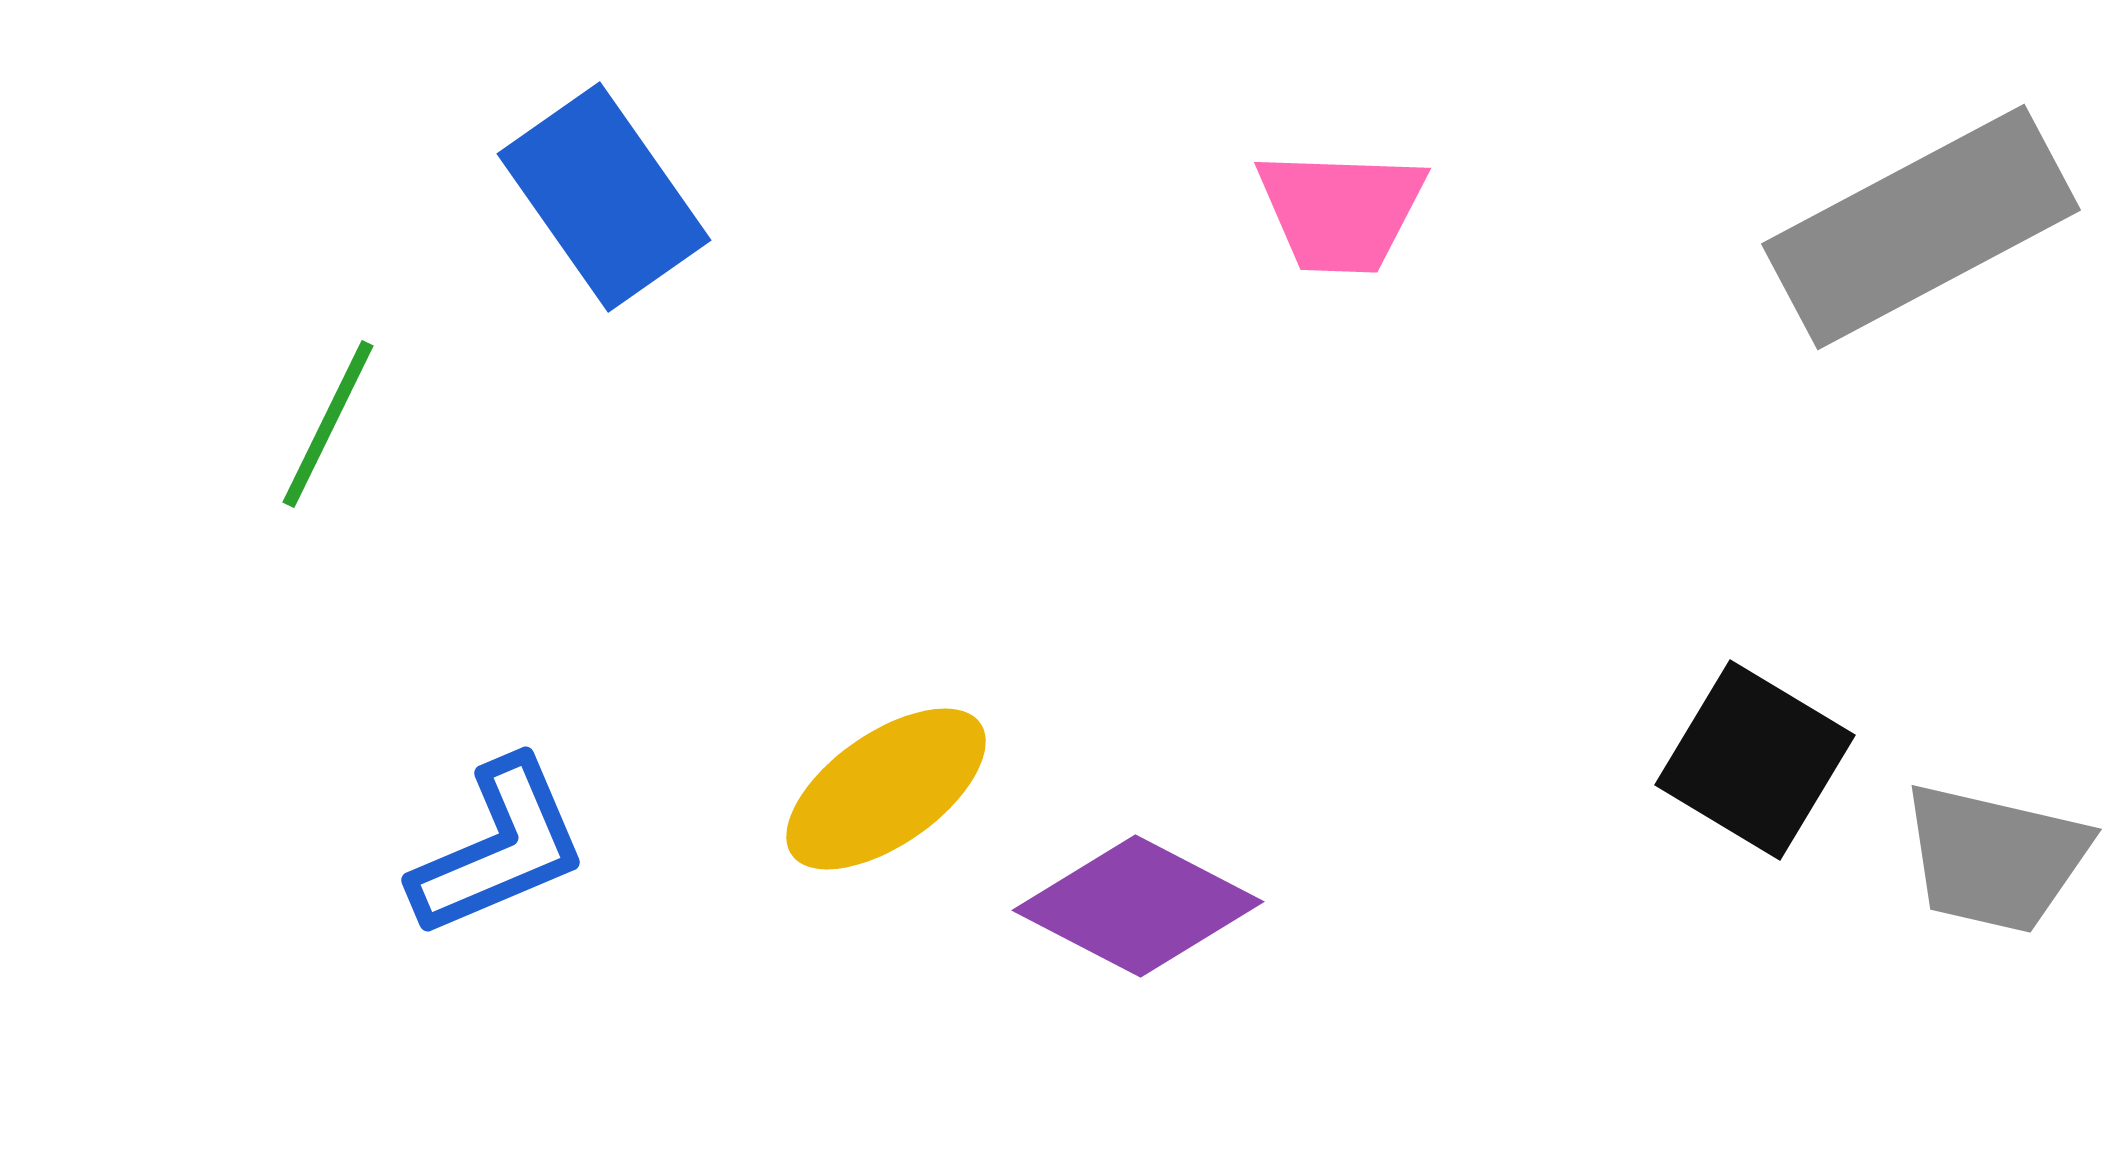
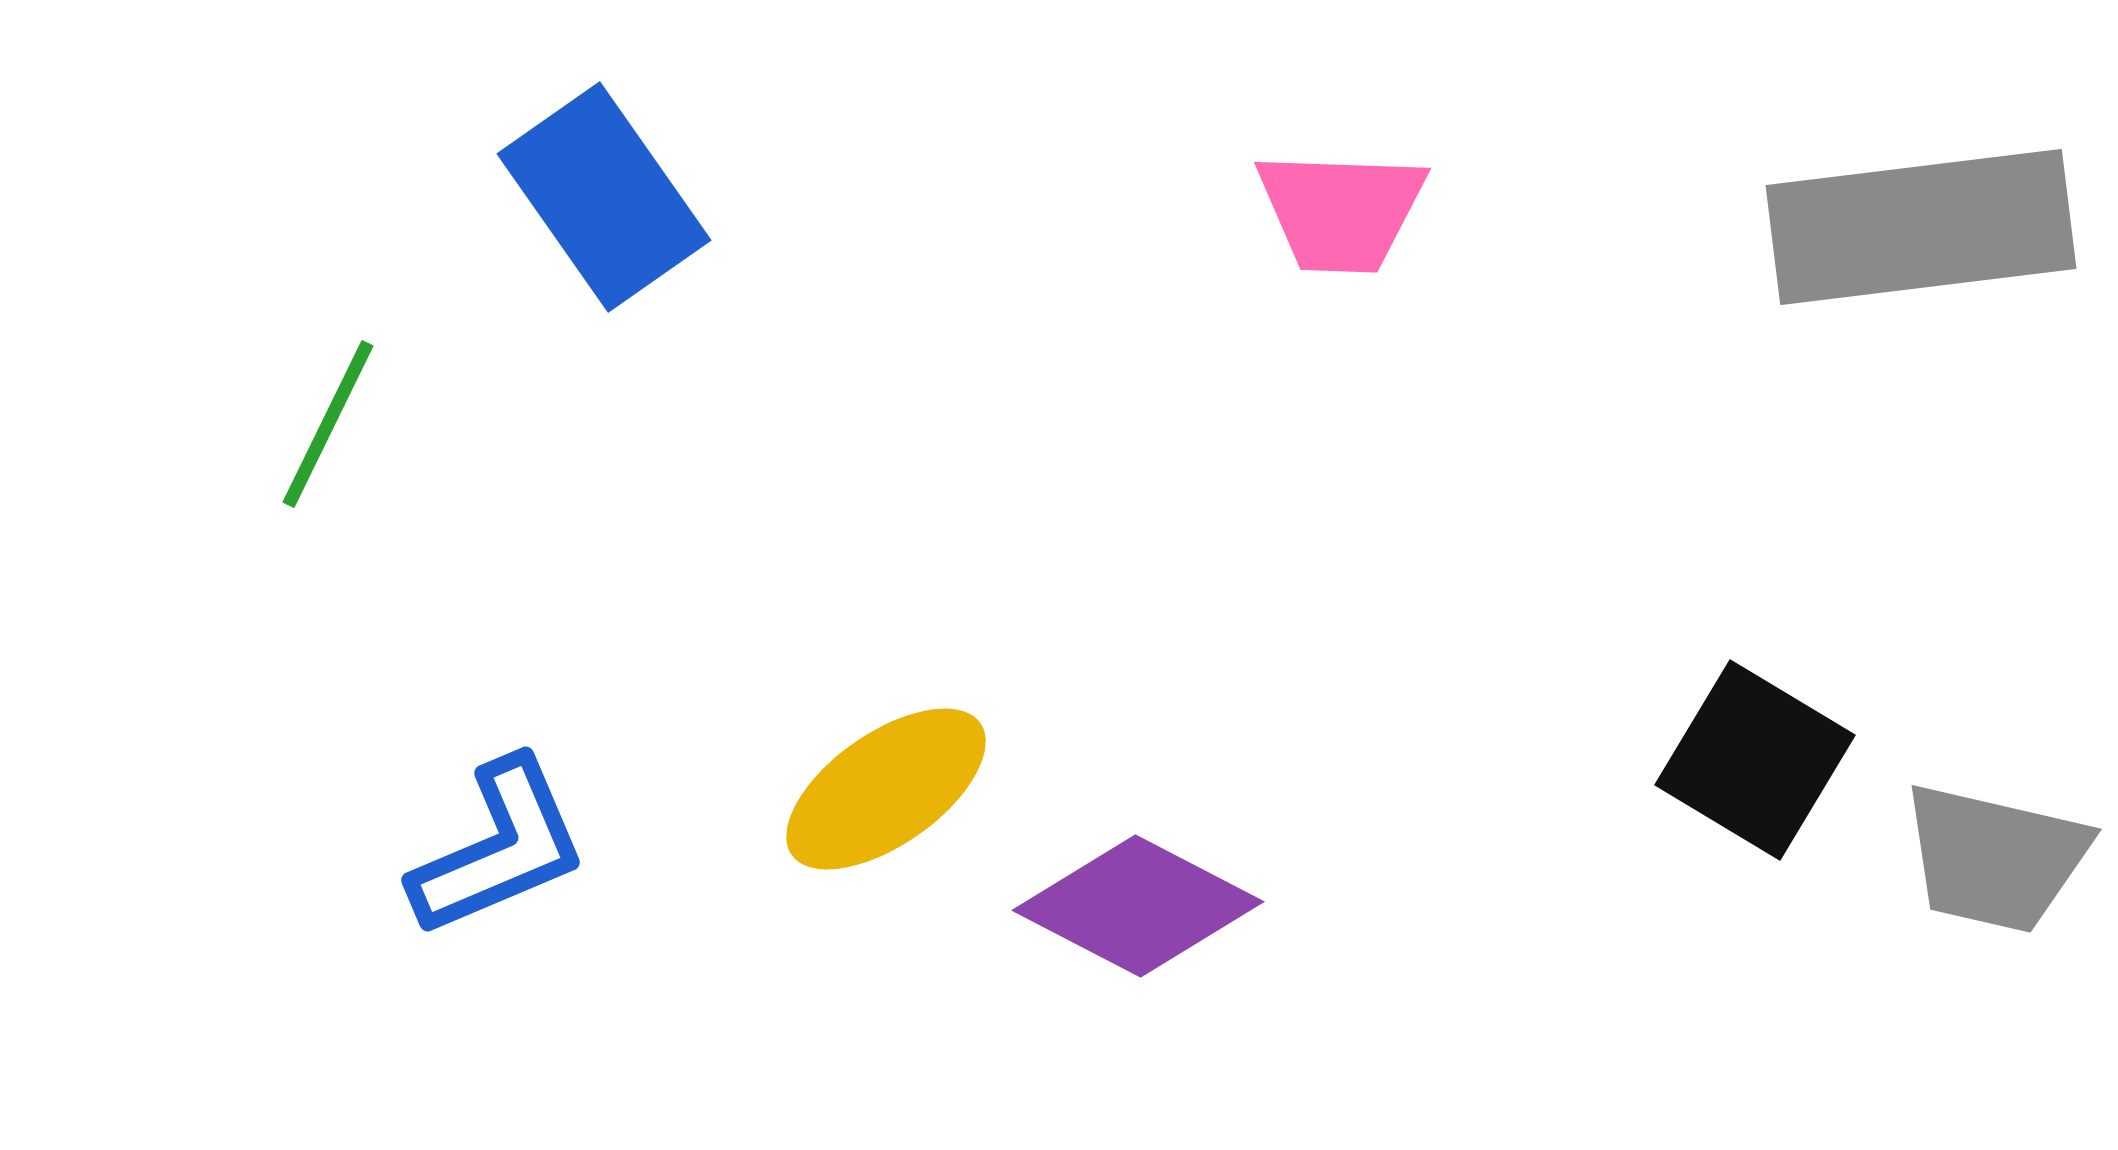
gray rectangle: rotated 21 degrees clockwise
